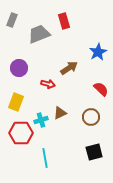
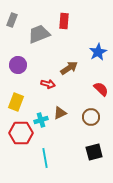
red rectangle: rotated 21 degrees clockwise
purple circle: moved 1 px left, 3 px up
